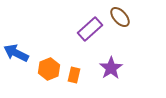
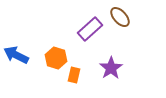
blue arrow: moved 2 px down
orange hexagon: moved 7 px right, 11 px up; rotated 20 degrees counterclockwise
